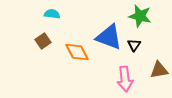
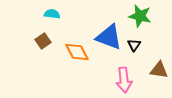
brown triangle: rotated 18 degrees clockwise
pink arrow: moved 1 px left, 1 px down
